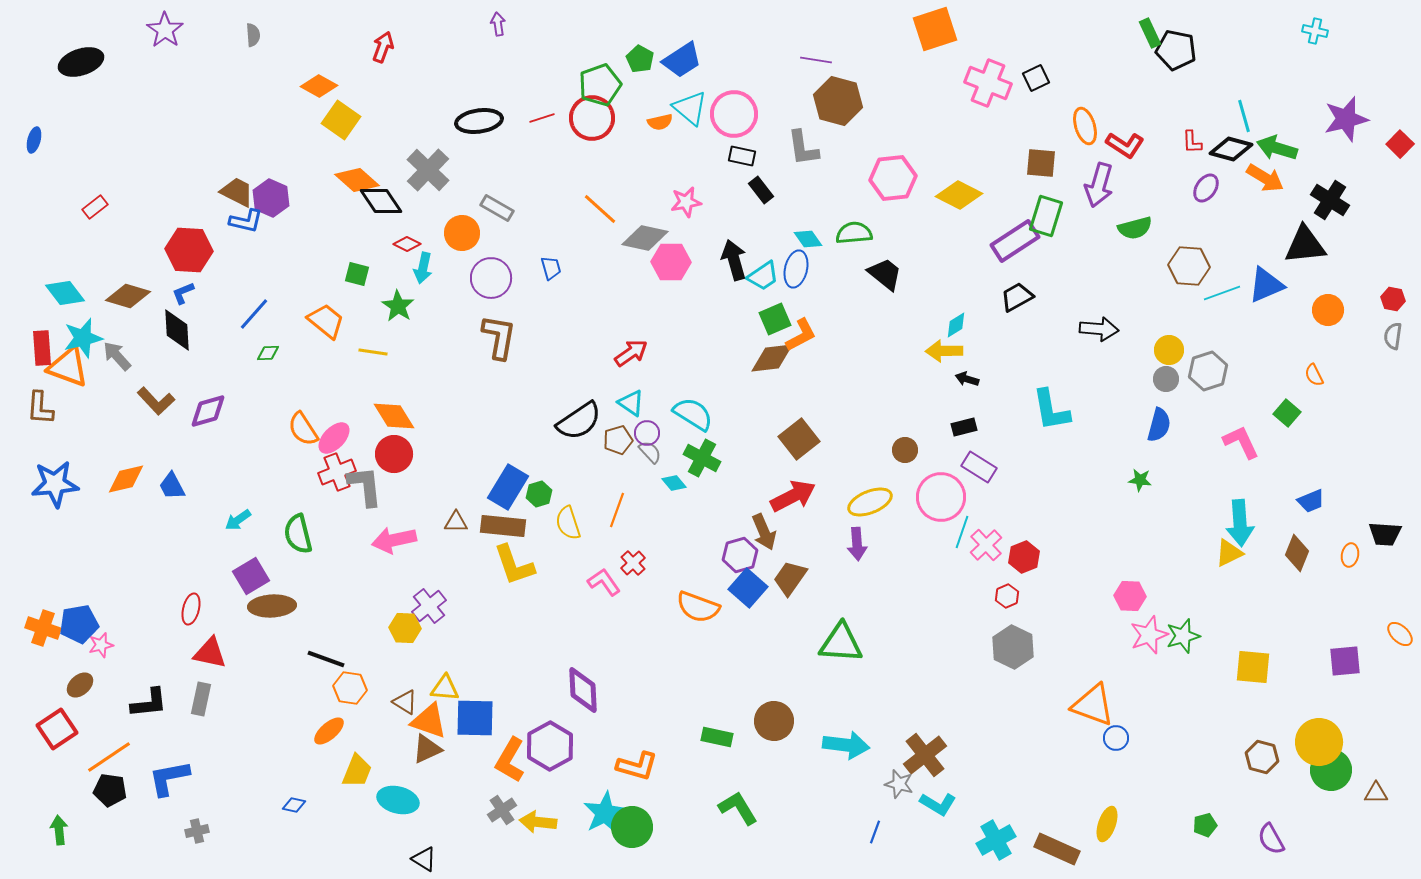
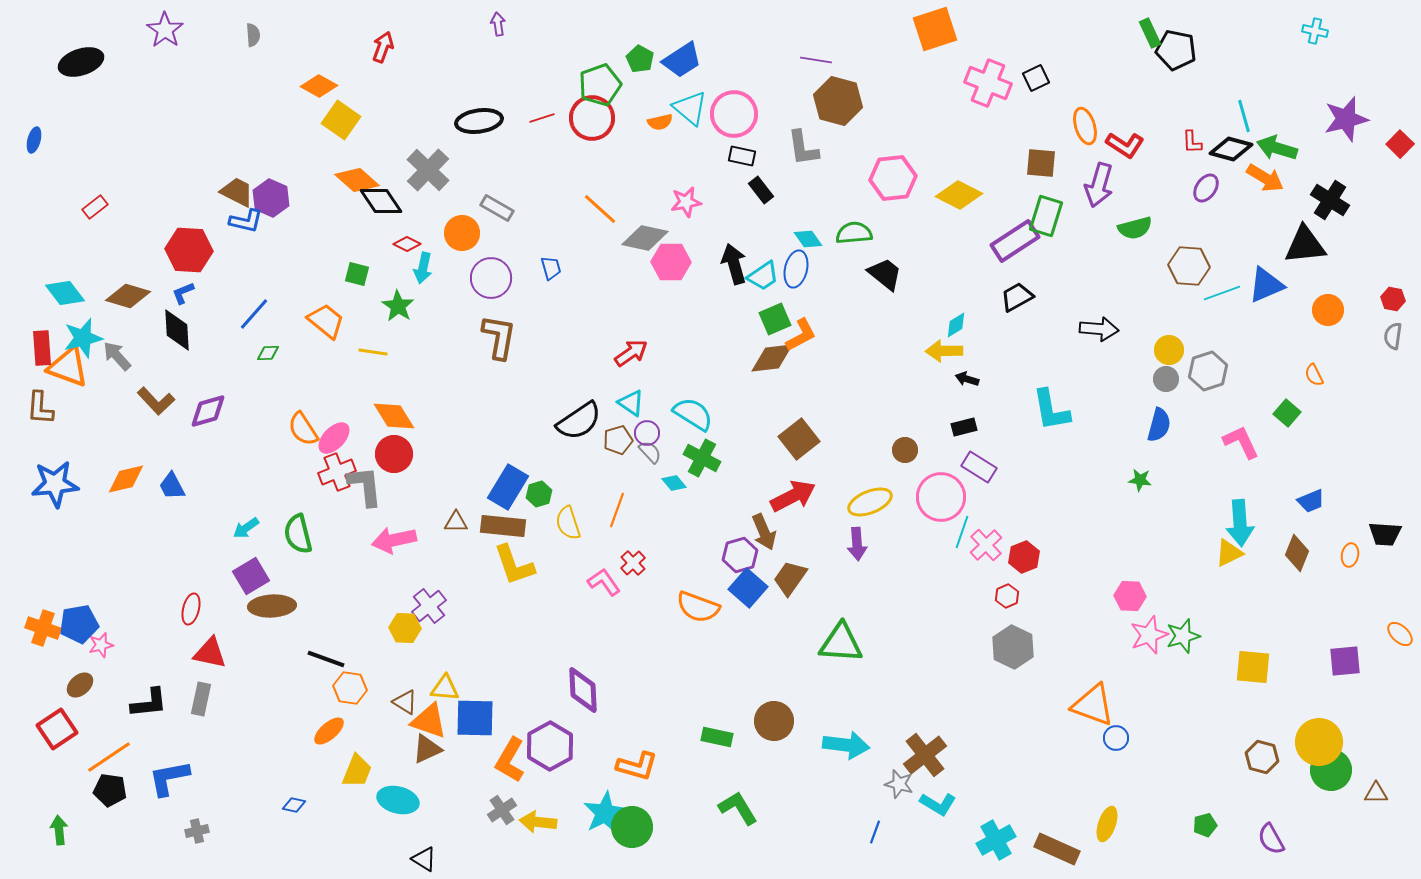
black arrow at (734, 260): moved 4 px down
cyan arrow at (238, 520): moved 8 px right, 8 px down
